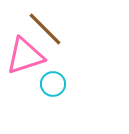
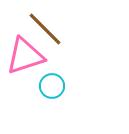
cyan circle: moved 1 px left, 2 px down
